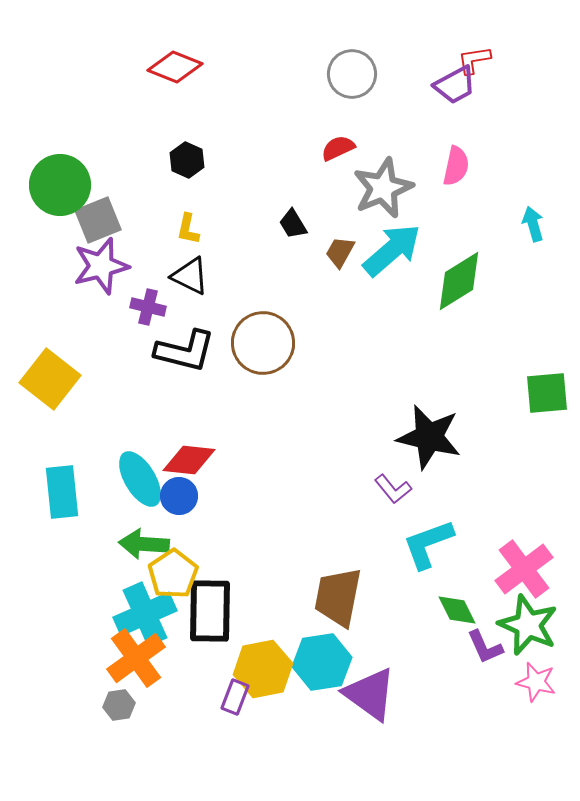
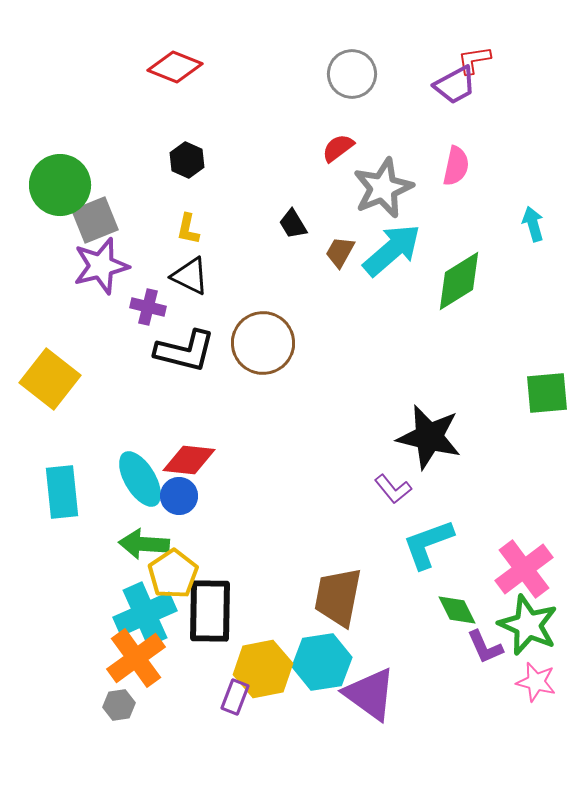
red semicircle at (338, 148): rotated 12 degrees counterclockwise
gray square at (98, 220): moved 3 px left
